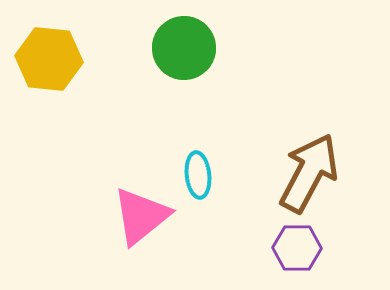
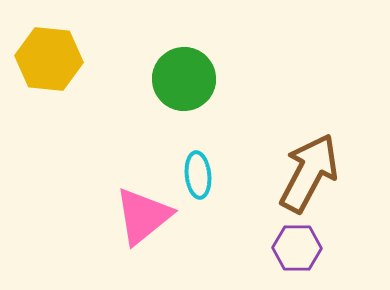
green circle: moved 31 px down
pink triangle: moved 2 px right
